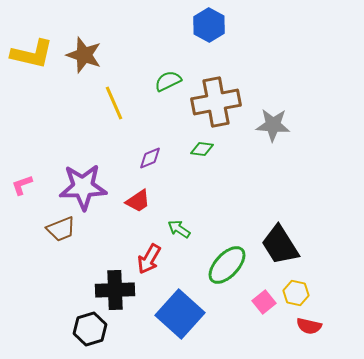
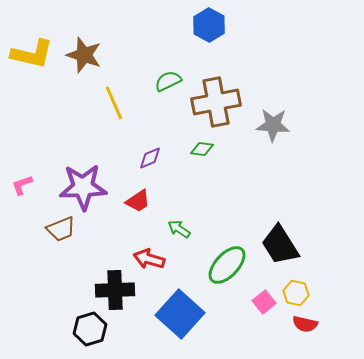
red arrow: rotated 76 degrees clockwise
red semicircle: moved 4 px left, 2 px up
